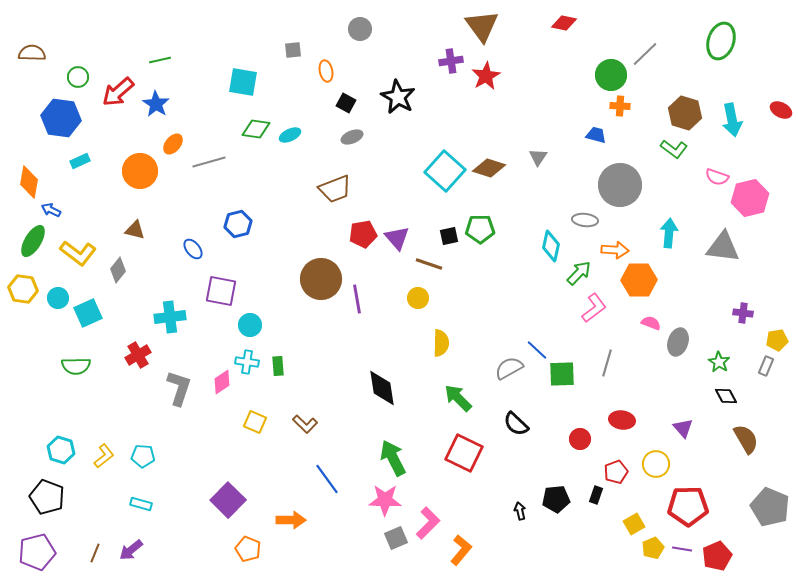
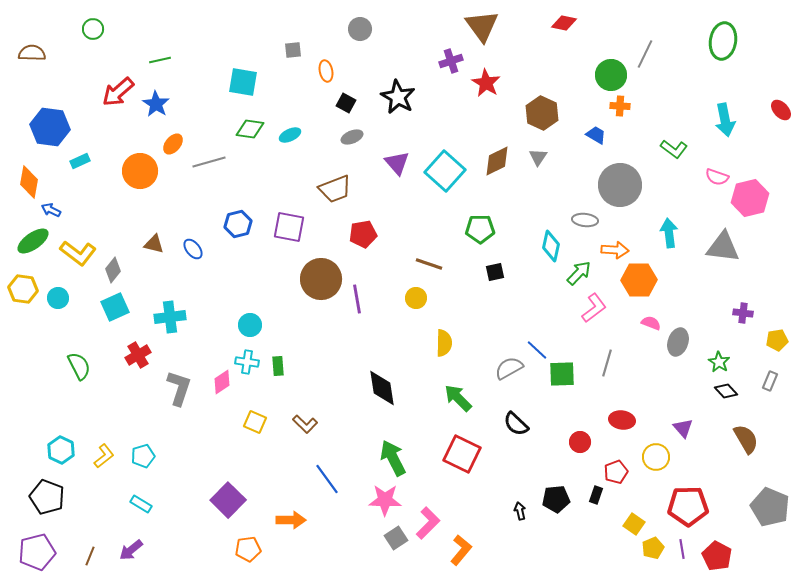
green ellipse at (721, 41): moved 2 px right; rotated 9 degrees counterclockwise
gray line at (645, 54): rotated 20 degrees counterclockwise
purple cross at (451, 61): rotated 10 degrees counterclockwise
red star at (486, 76): moved 7 px down; rotated 12 degrees counterclockwise
green circle at (78, 77): moved 15 px right, 48 px up
red ellipse at (781, 110): rotated 20 degrees clockwise
brown hexagon at (685, 113): moved 143 px left; rotated 8 degrees clockwise
blue hexagon at (61, 118): moved 11 px left, 9 px down
cyan arrow at (732, 120): moved 7 px left
green diamond at (256, 129): moved 6 px left
blue trapezoid at (596, 135): rotated 15 degrees clockwise
brown diamond at (489, 168): moved 8 px right, 7 px up; rotated 44 degrees counterclockwise
brown triangle at (135, 230): moved 19 px right, 14 px down
cyan arrow at (669, 233): rotated 12 degrees counterclockwise
black square at (449, 236): moved 46 px right, 36 px down
purple triangle at (397, 238): moved 75 px up
green ellipse at (33, 241): rotated 24 degrees clockwise
gray diamond at (118, 270): moved 5 px left
purple square at (221, 291): moved 68 px right, 64 px up
yellow circle at (418, 298): moved 2 px left
cyan square at (88, 313): moved 27 px right, 6 px up
yellow semicircle at (441, 343): moved 3 px right
green semicircle at (76, 366): moved 3 px right; rotated 116 degrees counterclockwise
gray rectangle at (766, 366): moved 4 px right, 15 px down
black diamond at (726, 396): moved 5 px up; rotated 15 degrees counterclockwise
red circle at (580, 439): moved 3 px down
cyan hexagon at (61, 450): rotated 8 degrees clockwise
red square at (464, 453): moved 2 px left, 1 px down
cyan pentagon at (143, 456): rotated 20 degrees counterclockwise
yellow circle at (656, 464): moved 7 px up
cyan rectangle at (141, 504): rotated 15 degrees clockwise
yellow square at (634, 524): rotated 25 degrees counterclockwise
gray square at (396, 538): rotated 10 degrees counterclockwise
orange pentagon at (248, 549): rotated 30 degrees counterclockwise
purple line at (682, 549): rotated 72 degrees clockwise
brown line at (95, 553): moved 5 px left, 3 px down
red pentagon at (717, 556): rotated 20 degrees counterclockwise
